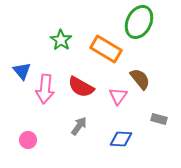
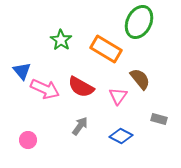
pink arrow: rotated 72 degrees counterclockwise
gray arrow: moved 1 px right
blue diamond: moved 3 px up; rotated 25 degrees clockwise
